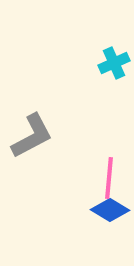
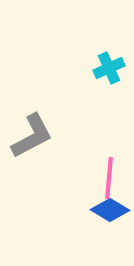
cyan cross: moved 5 px left, 5 px down
